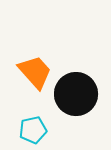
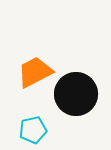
orange trapezoid: rotated 75 degrees counterclockwise
